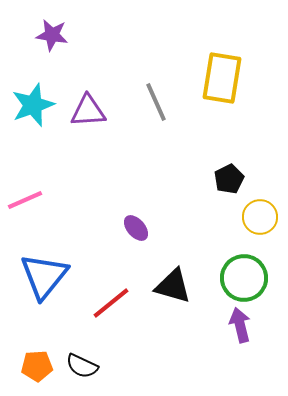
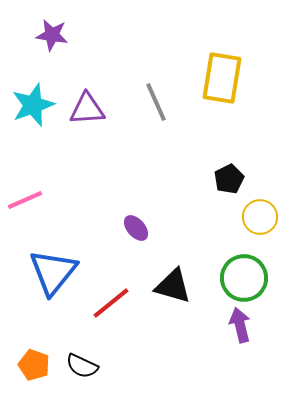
purple triangle: moved 1 px left, 2 px up
blue triangle: moved 9 px right, 4 px up
orange pentagon: moved 3 px left, 1 px up; rotated 24 degrees clockwise
